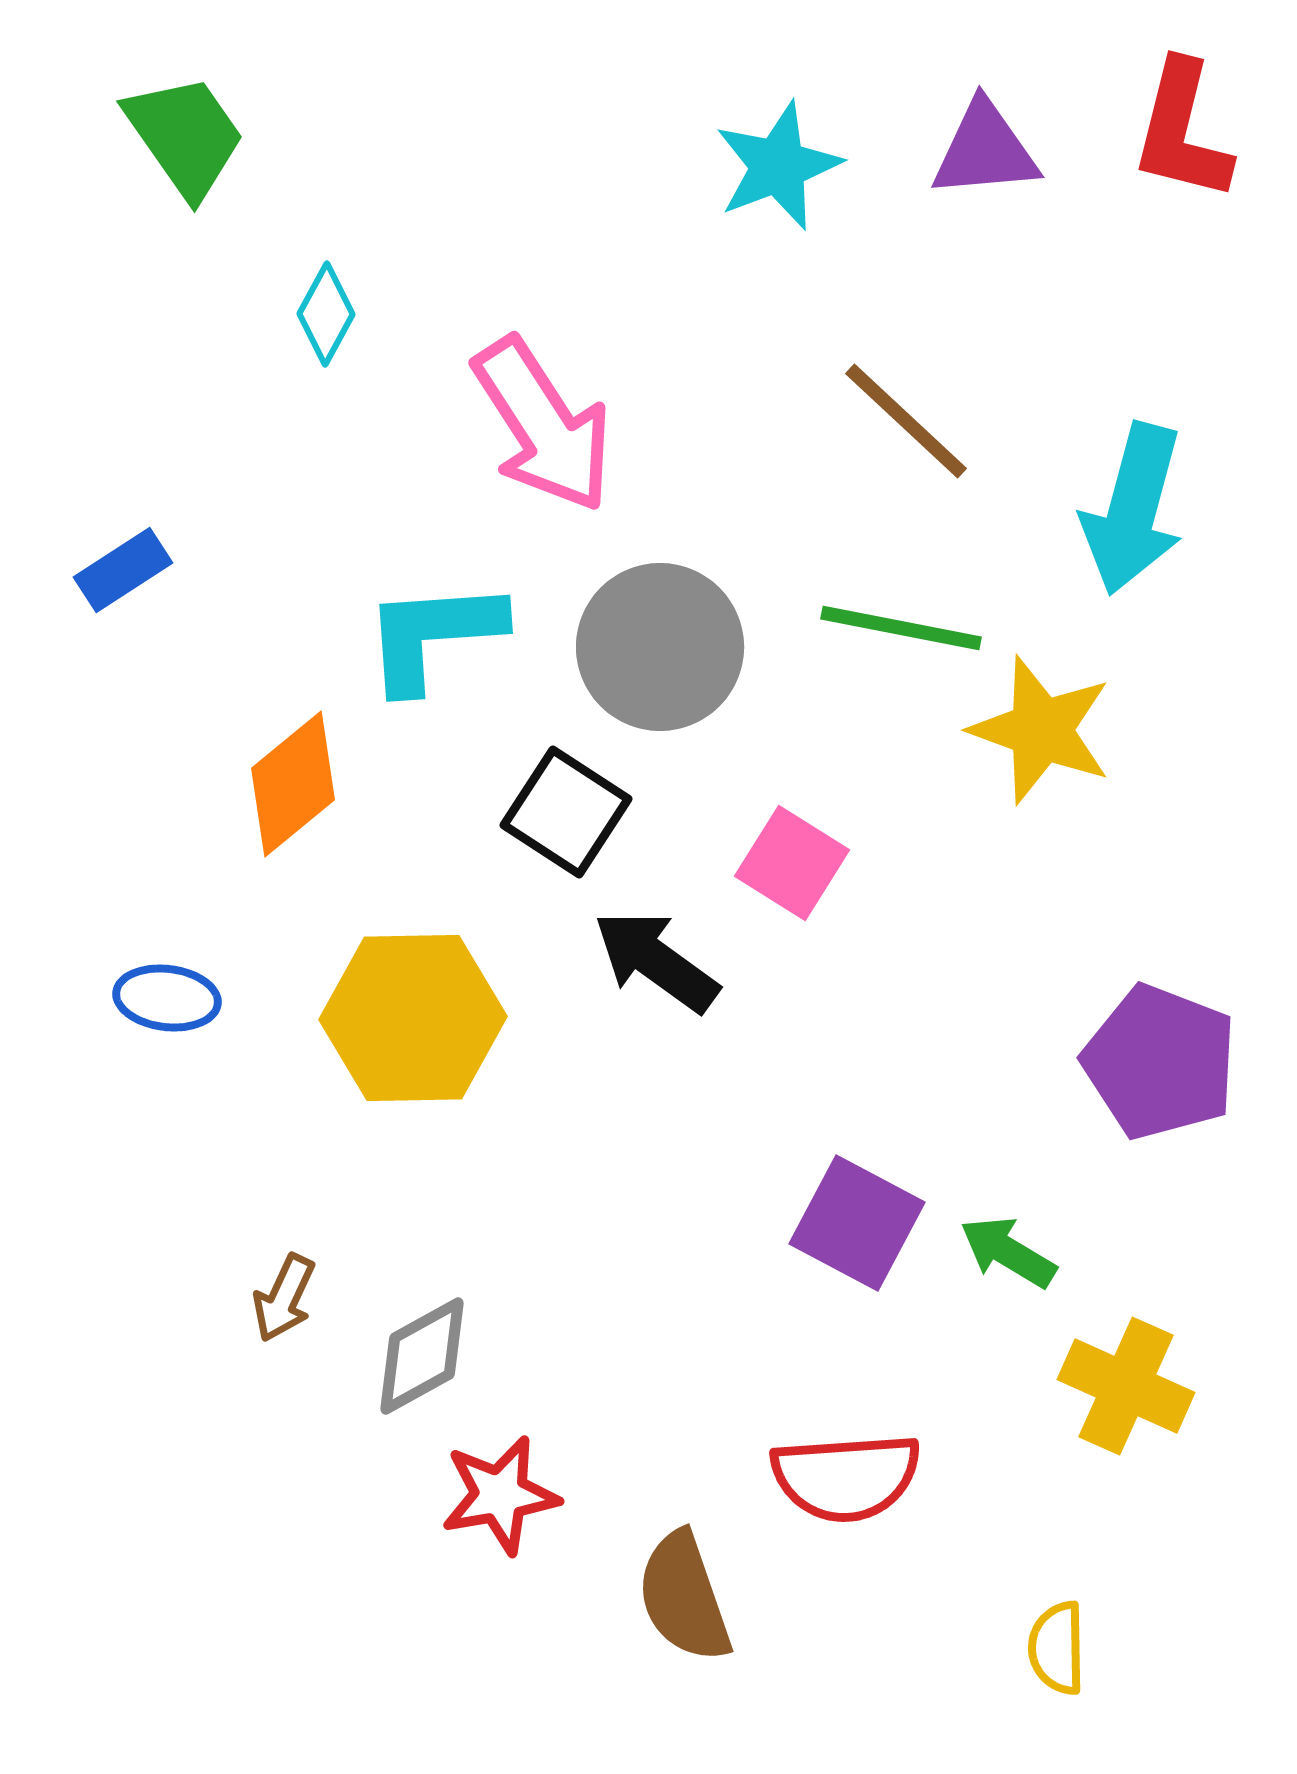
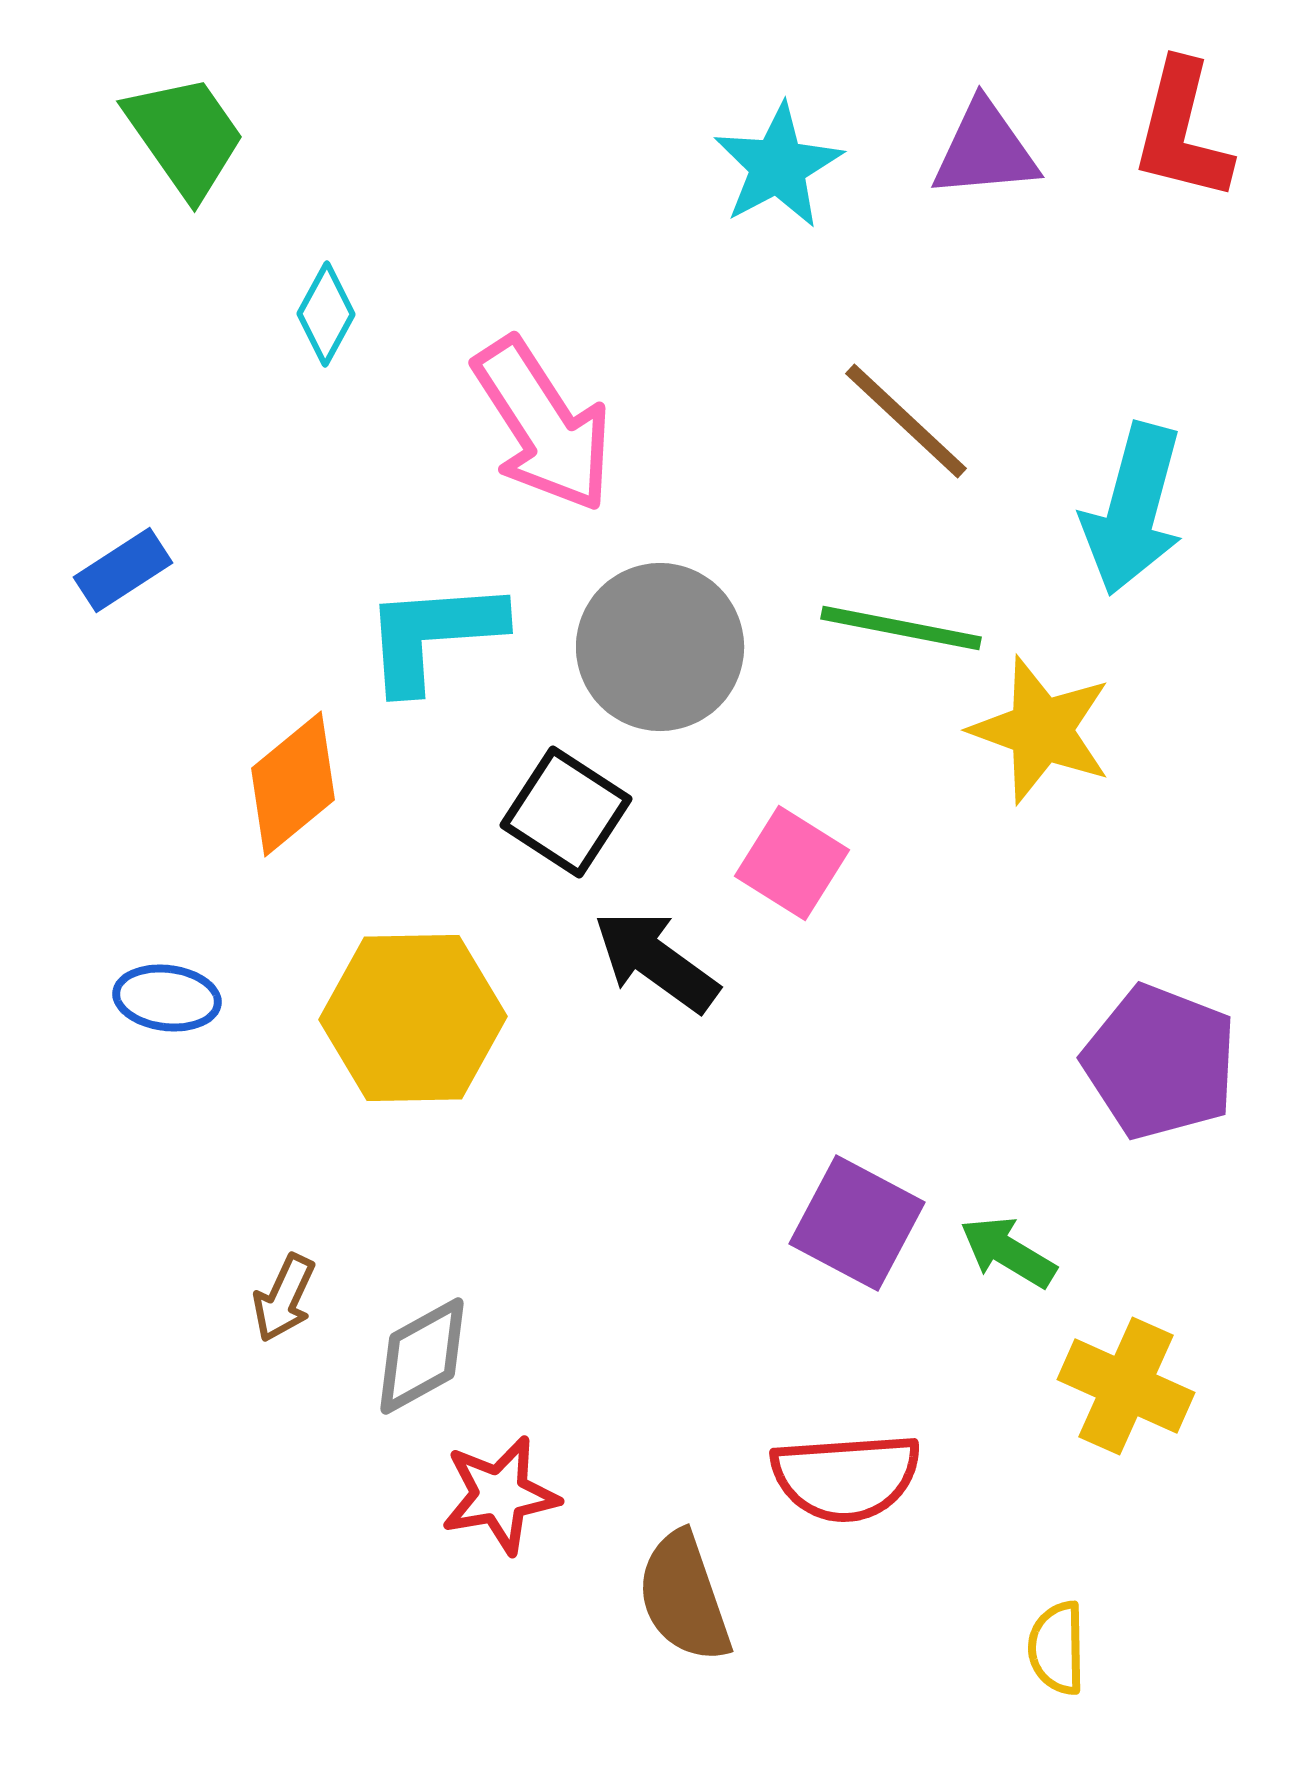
cyan star: rotated 7 degrees counterclockwise
